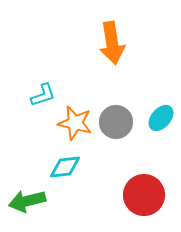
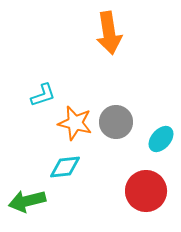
orange arrow: moved 3 px left, 10 px up
cyan ellipse: moved 21 px down
red circle: moved 2 px right, 4 px up
